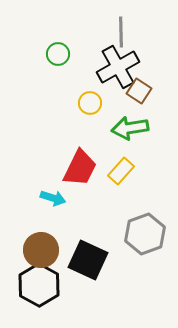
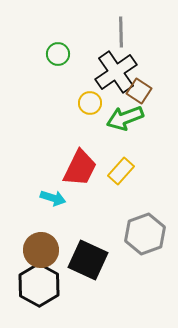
black cross: moved 2 px left, 5 px down; rotated 6 degrees counterclockwise
green arrow: moved 5 px left, 10 px up; rotated 12 degrees counterclockwise
